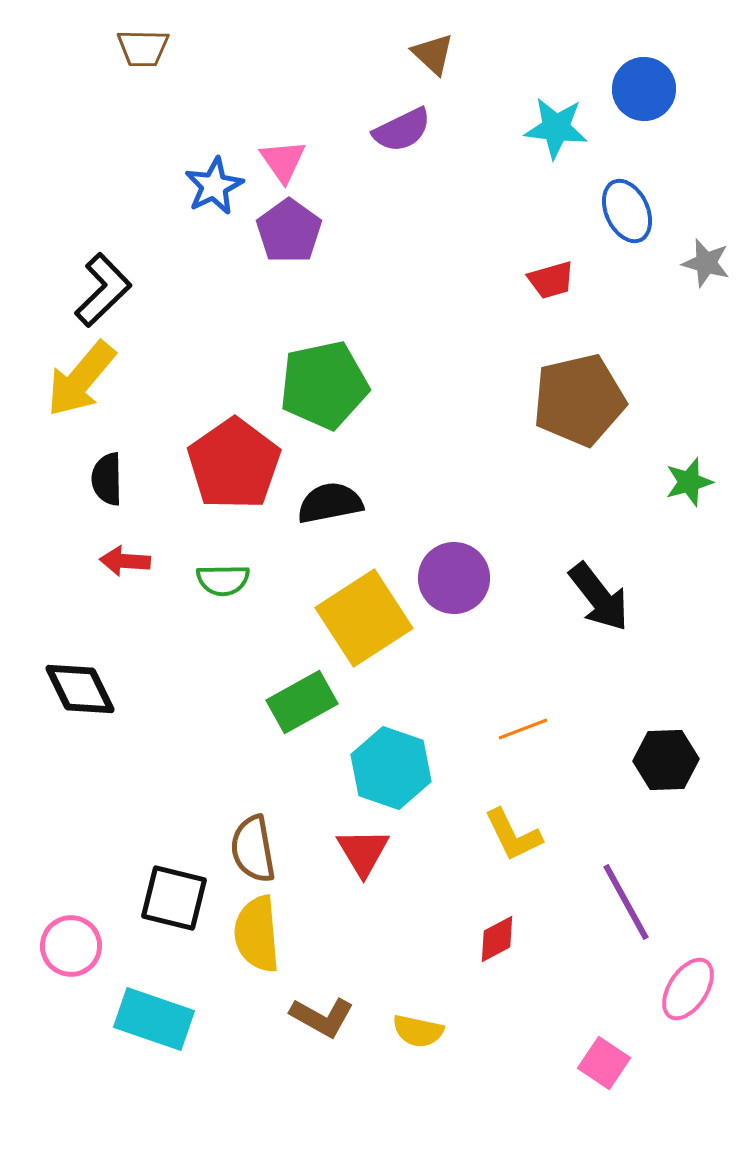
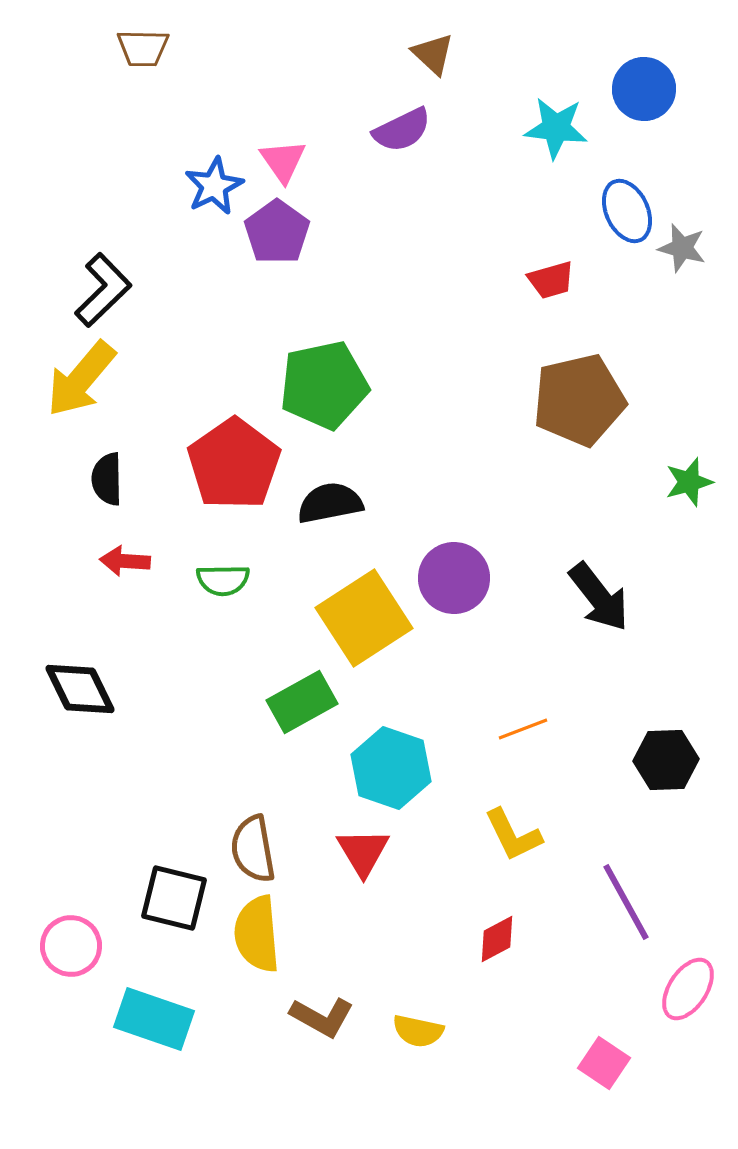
purple pentagon at (289, 231): moved 12 px left, 1 px down
gray star at (706, 263): moved 24 px left, 15 px up
